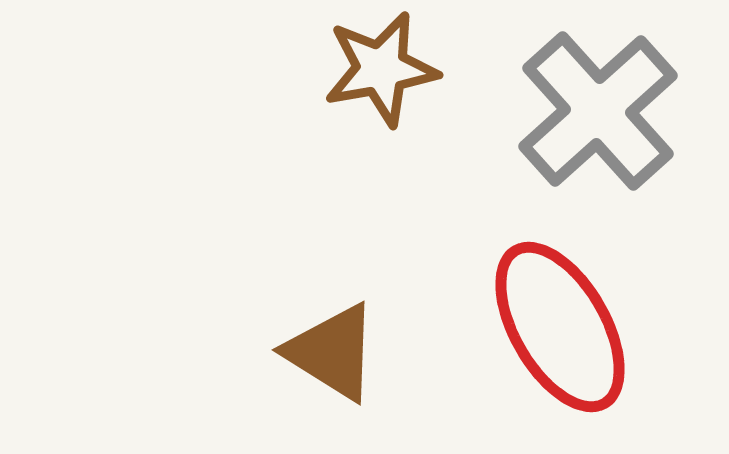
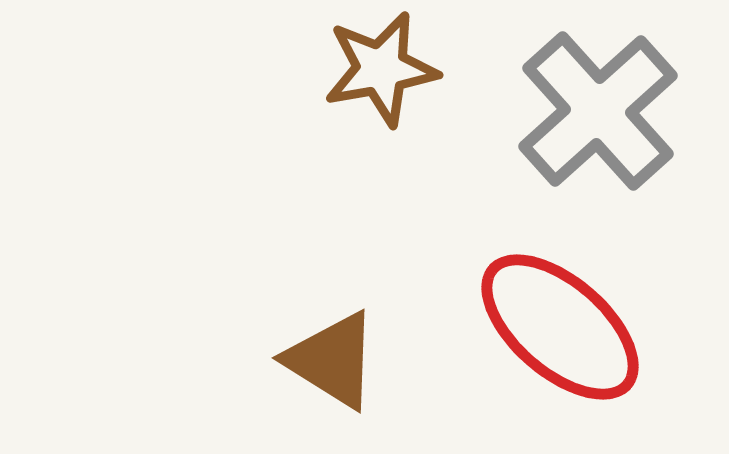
red ellipse: rotated 19 degrees counterclockwise
brown triangle: moved 8 px down
